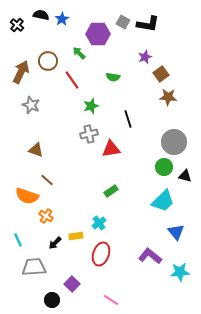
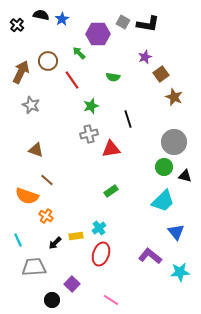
brown star: moved 6 px right; rotated 18 degrees clockwise
cyan cross: moved 5 px down
